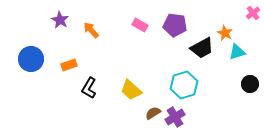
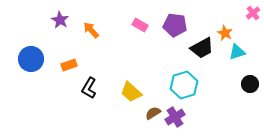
yellow trapezoid: moved 2 px down
